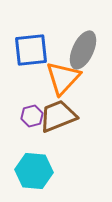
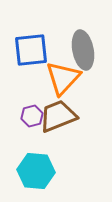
gray ellipse: rotated 36 degrees counterclockwise
cyan hexagon: moved 2 px right
